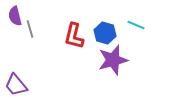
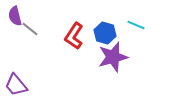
gray line: rotated 36 degrees counterclockwise
red L-shape: rotated 20 degrees clockwise
purple star: moved 3 px up
